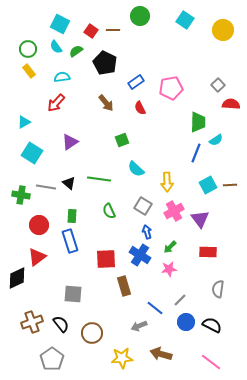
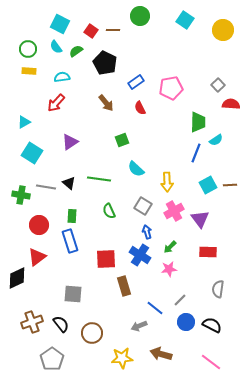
yellow rectangle at (29, 71): rotated 48 degrees counterclockwise
